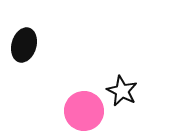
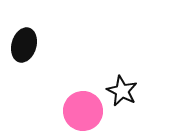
pink circle: moved 1 px left
